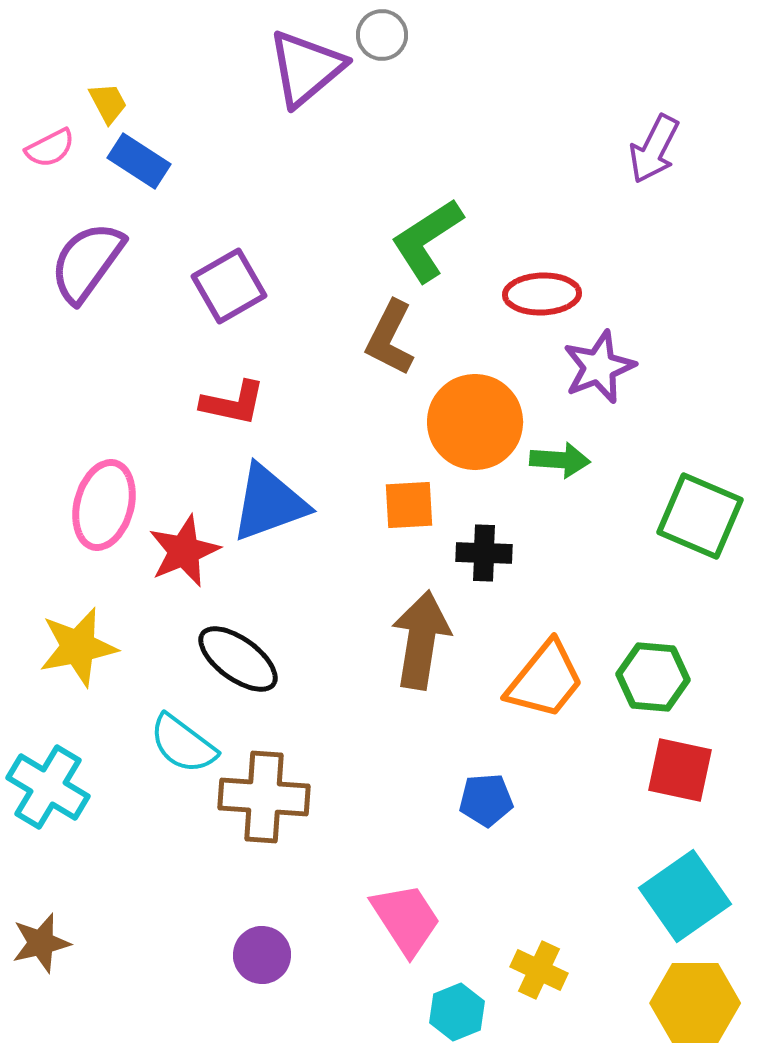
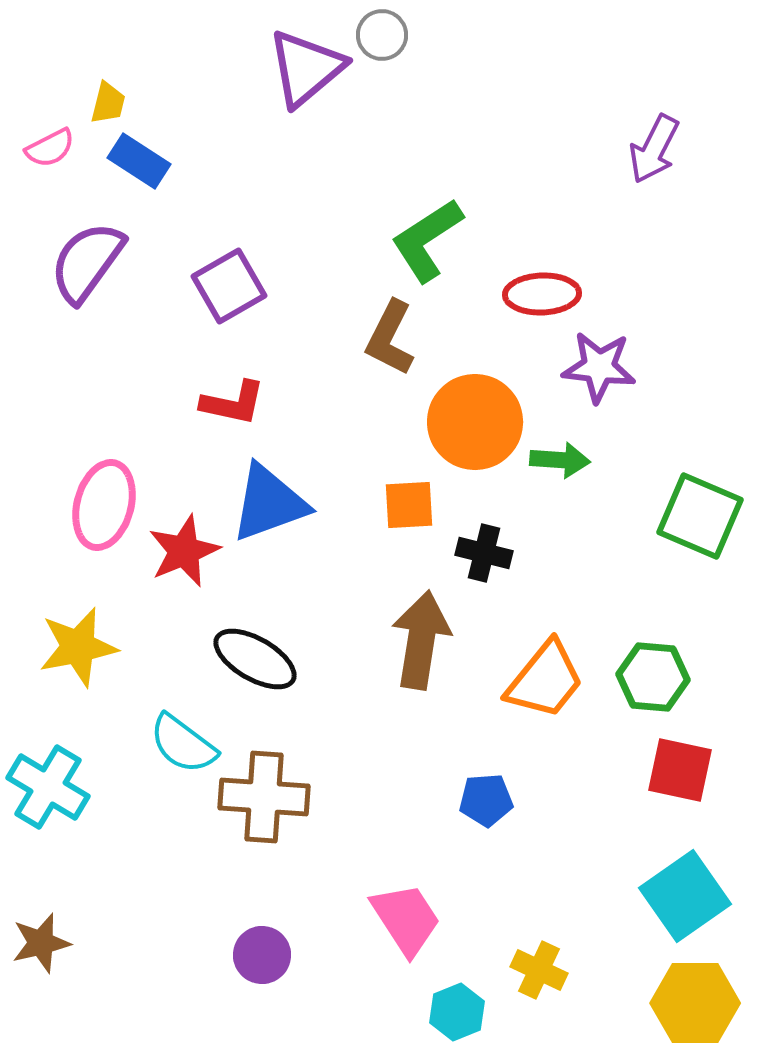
yellow trapezoid: rotated 42 degrees clockwise
purple star: rotated 28 degrees clockwise
black cross: rotated 12 degrees clockwise
black ellipse: moved 17 px right; rotated 6 degrees counterclockwise
